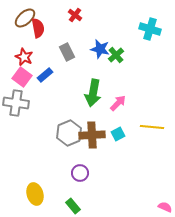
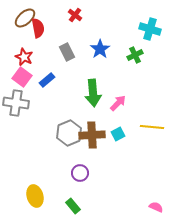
blue star: rotated 24 degrees clockwise
green cross: moved 19 px right; rotated 14 degrees clockwise
blue rectangle: moved 2 px right, 5 px down
green arrow: rotated 16 degrees counterclockwise
yellow ellipse: moved 2 px down
pink semicircle: moved 9 px left
